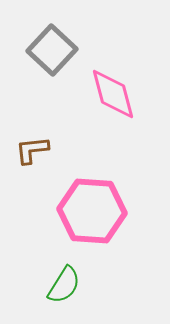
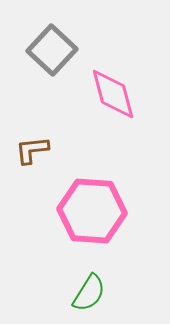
green semicircle: moved 25 px right, 8 px down
